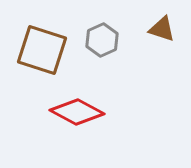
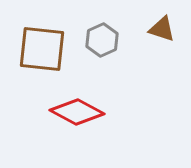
brown square: moved 1 px up; rotated 12 degrees counterclockwise
